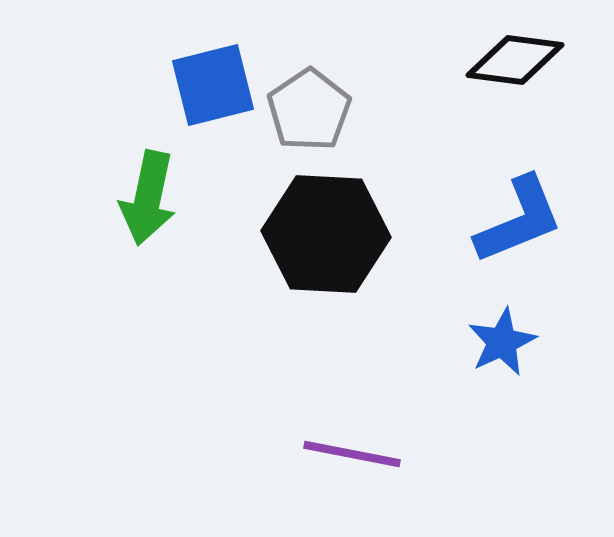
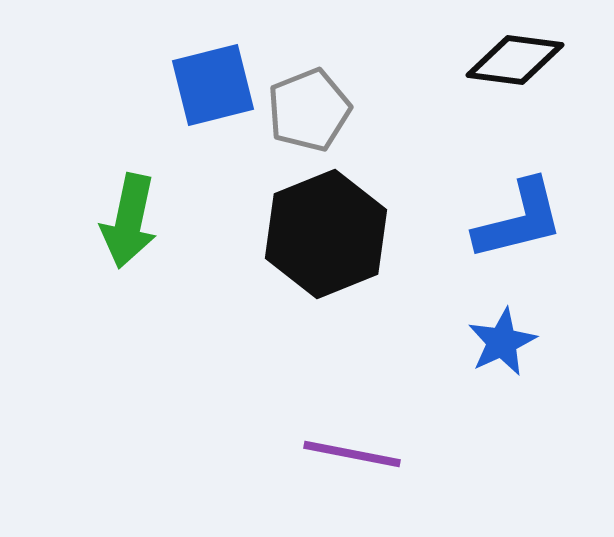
gray pentagon: rotated 12 degrees clockwise
green arrow: moved 19 px left, 23 px down
blue L-shape: rotated 8 degrees clockwise
black hexagon: rotated 25 degrees counterclockwise
